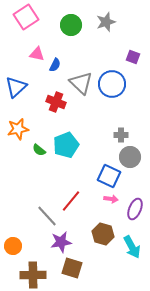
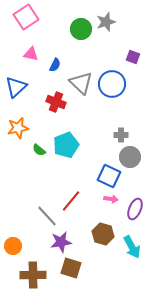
green circle: moved 10 px right, 4 px down
pink triangle: moved 6 px left
orange star: moved 1 px up
brown square: moved 1 px left
